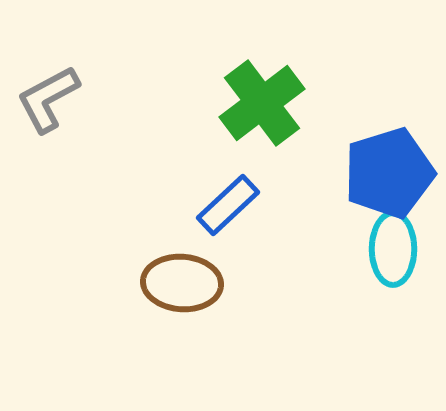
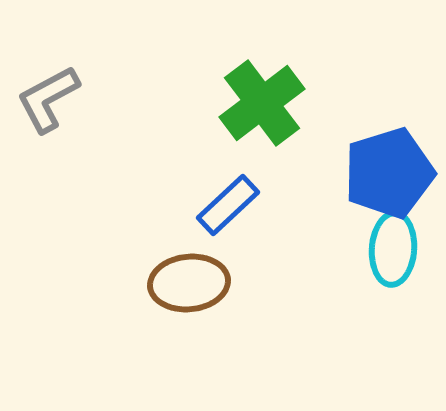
cyan ellipse: rotated 4 degrees clockwise
brown ellipse: moved 7 px right; rotated 10 degrees counterclockwise
